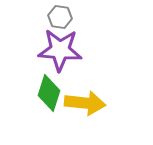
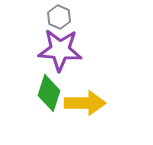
gray hexagon: moved 1 px left; rotated 15 degrees clockwise
yellow arrow: rotated 6 degrees counterclockwise
